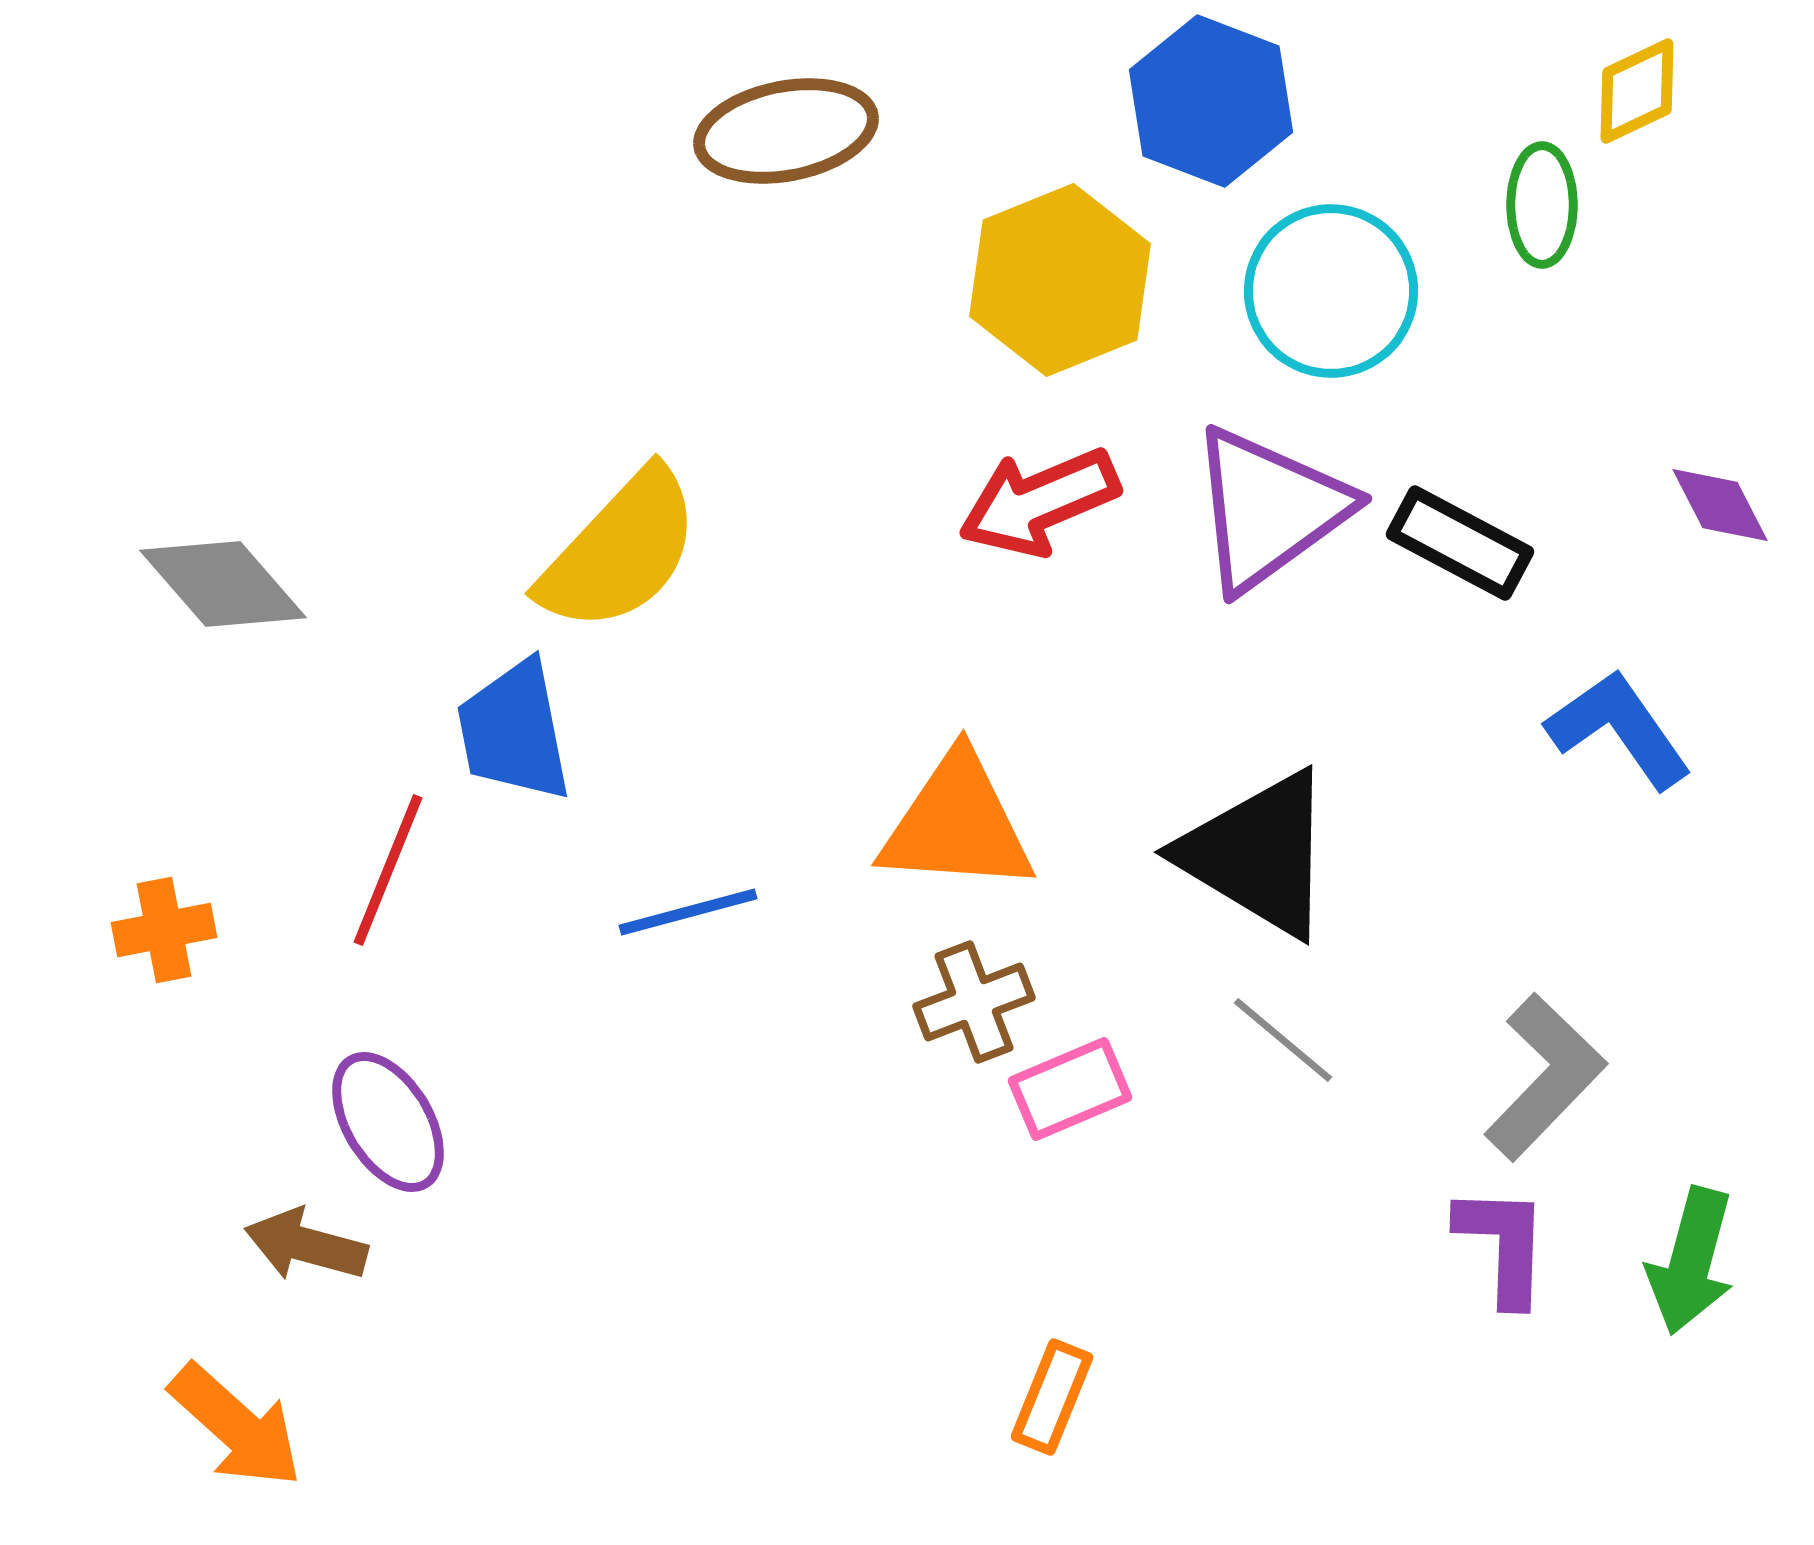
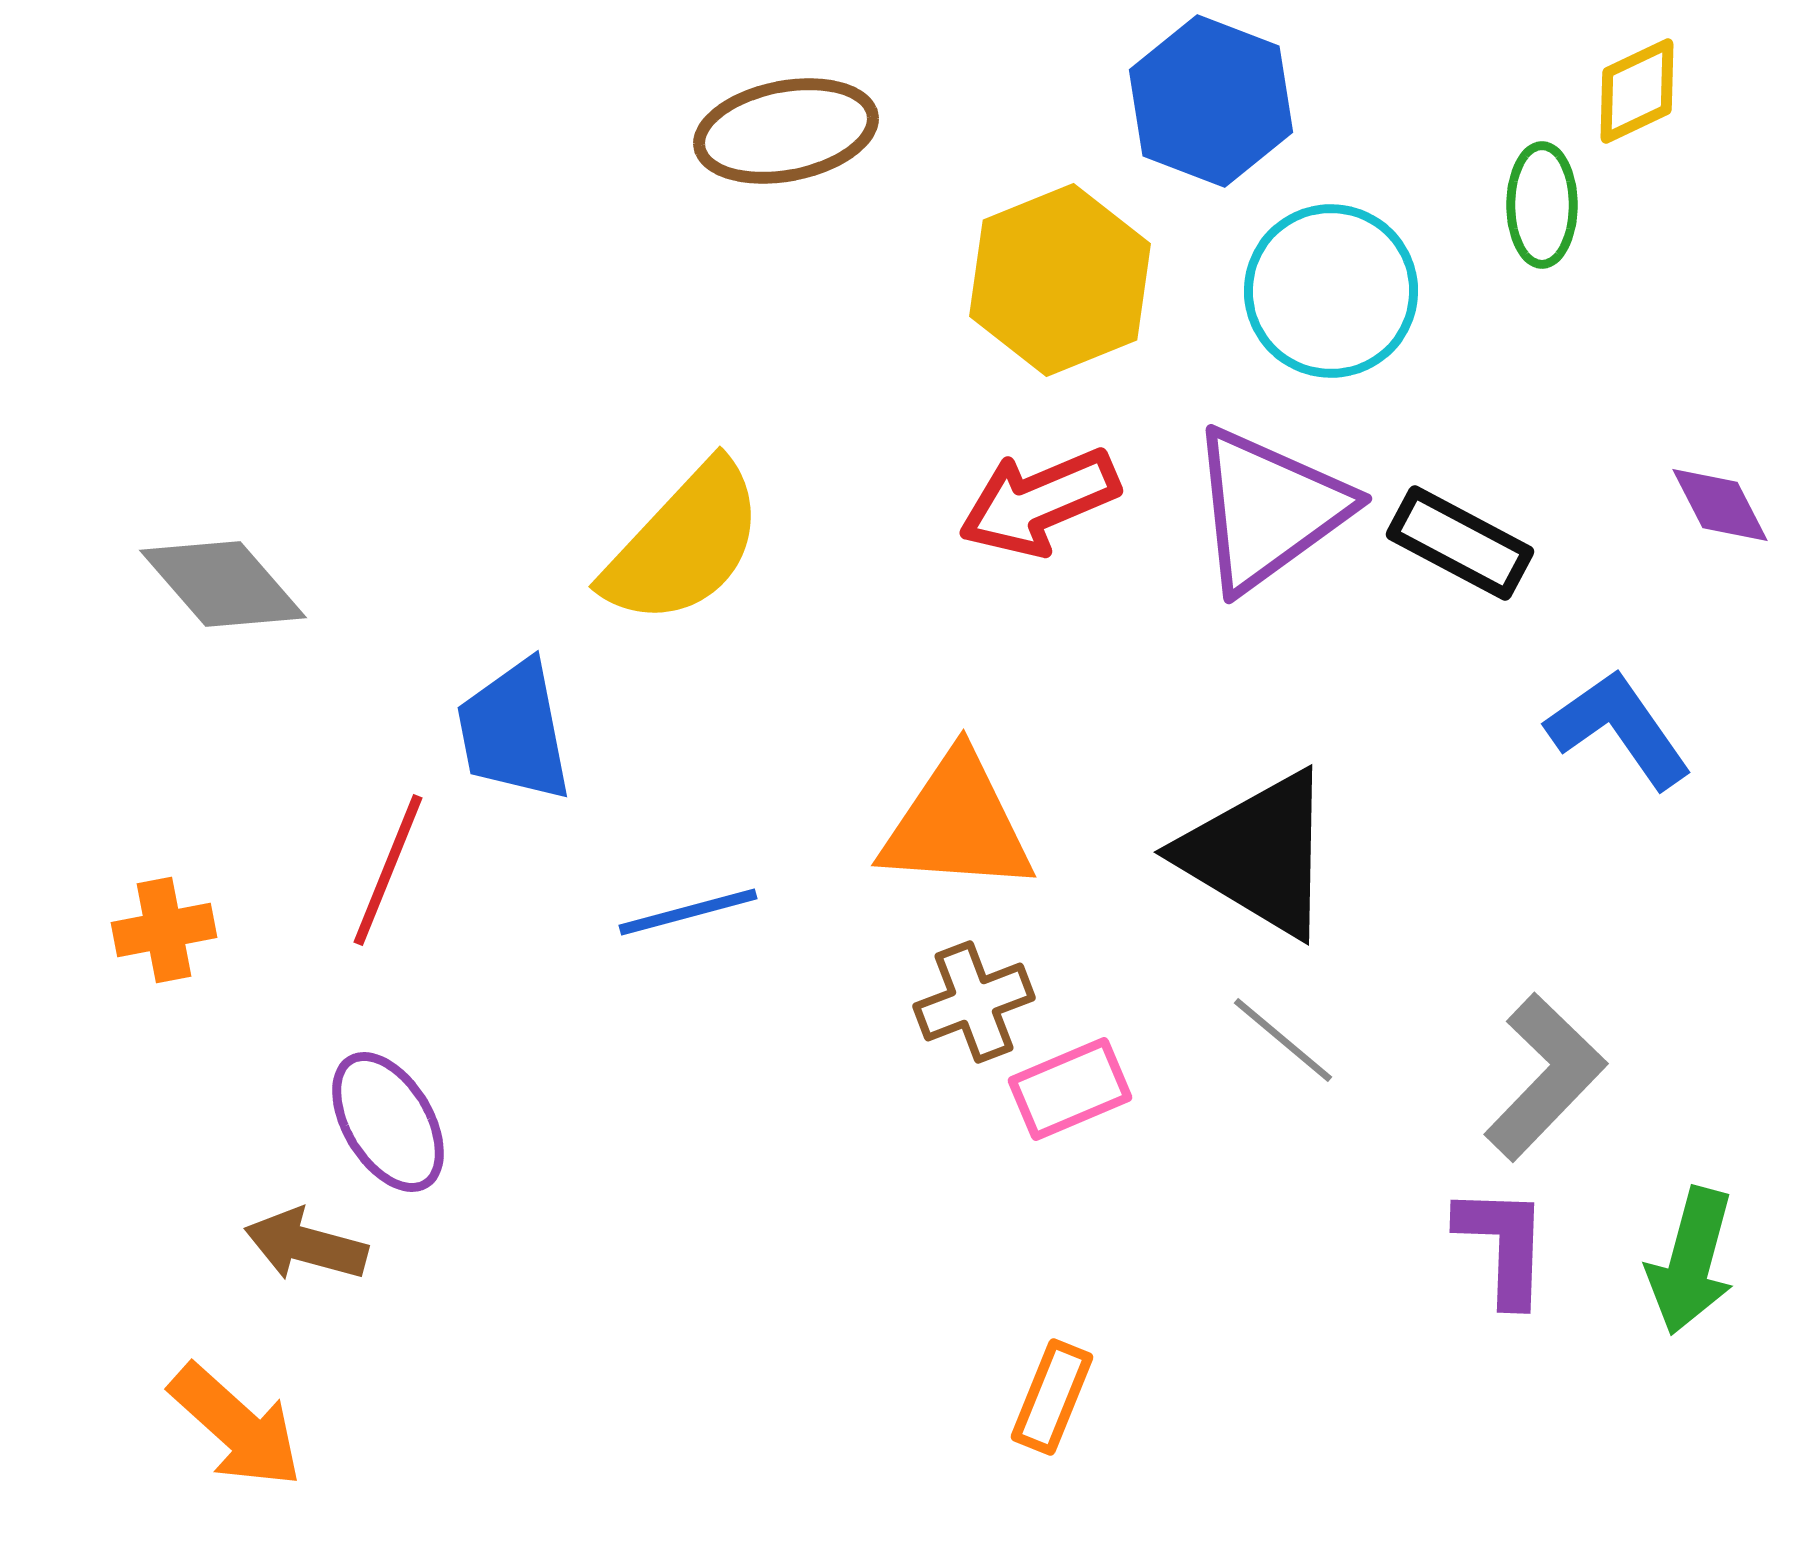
yellow semicircle: moved 64 px right, 7 px up
